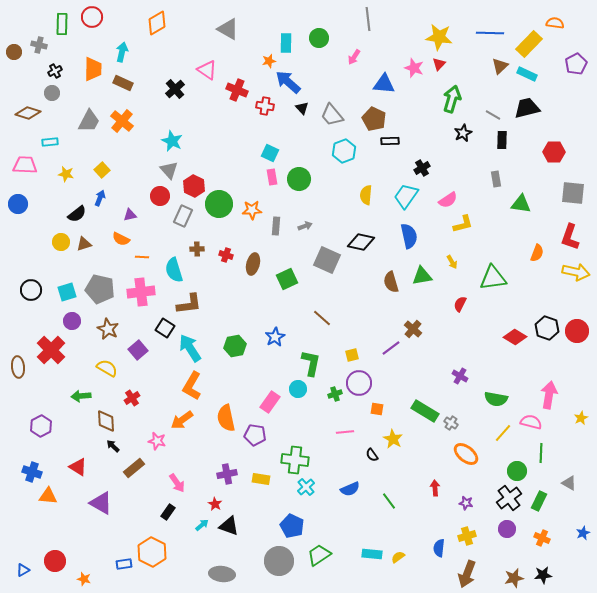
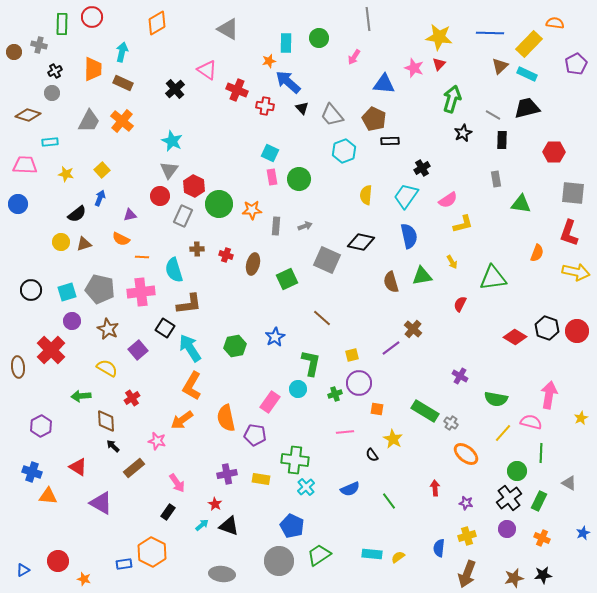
brown diamond at (28, 113): moved 2 px down
gray triangle at (169, 170): rotated 18 degrees clockwise
red L-shape at (570, 237): moved 1 px left, 4 px up
red circle at (55, 561): moved 3 px right
